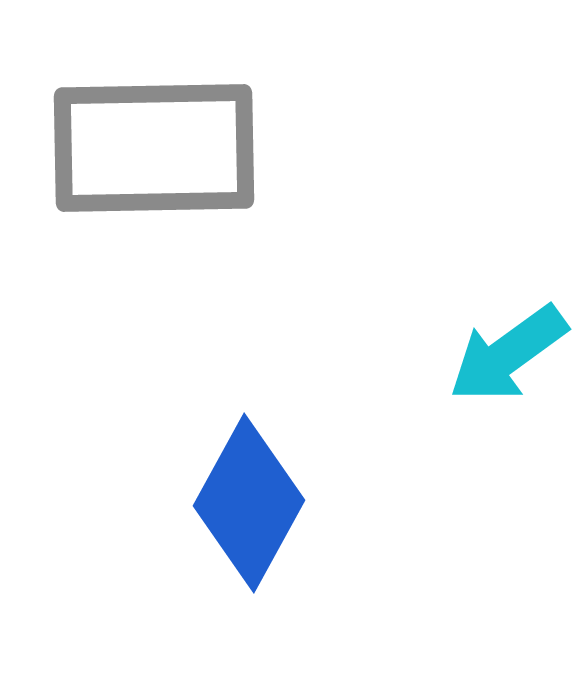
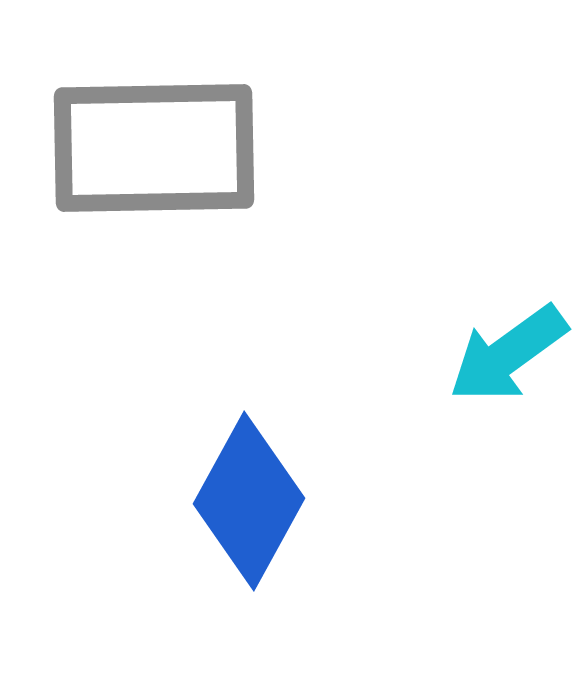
blue diamond: moved 2 px up
